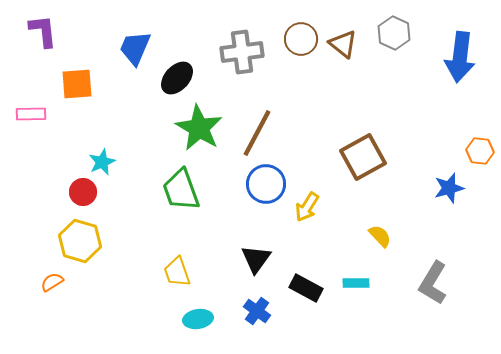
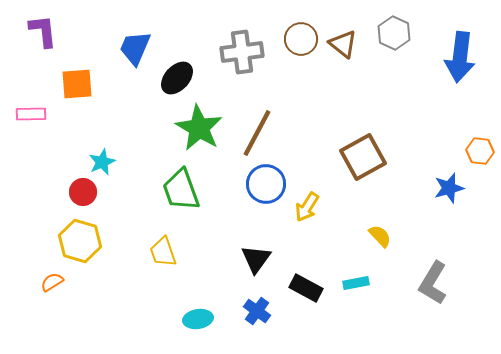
yellow trapezoid: moved 14 px left, 20 px up
cyan rectangle: rotated 10 degrees counterclockwise
